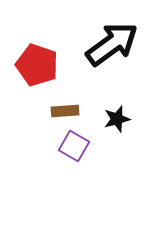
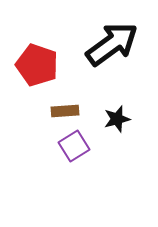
purple square: rotated 28 degrees clockwise
